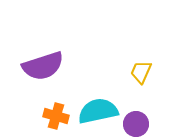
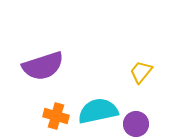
yellow trapezoid: rotated 15 degrees clockwise
